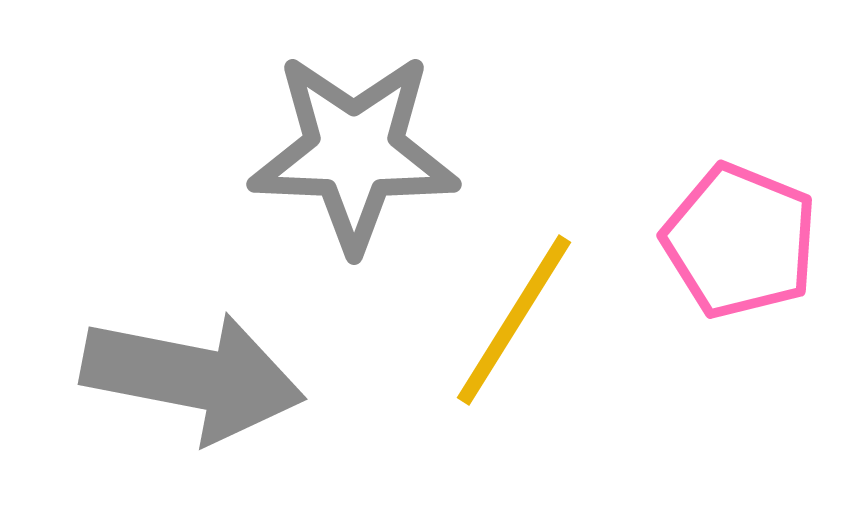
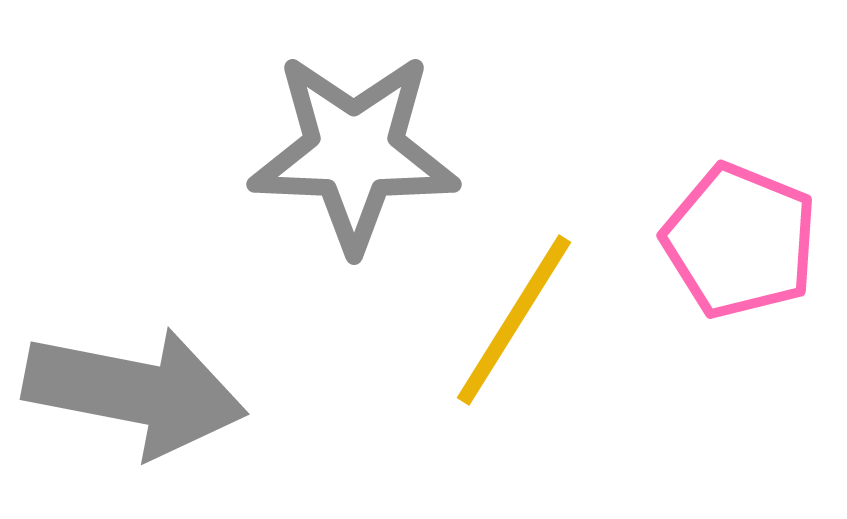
gray arrow: moved 58 px left, 15 px down
